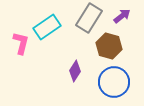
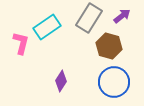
purple diamond: moved 14 px left, 10 px down
